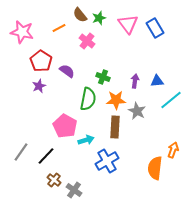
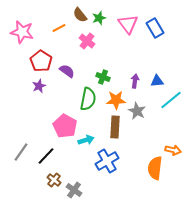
orange arrow: rotated 84 degrees clockwise
